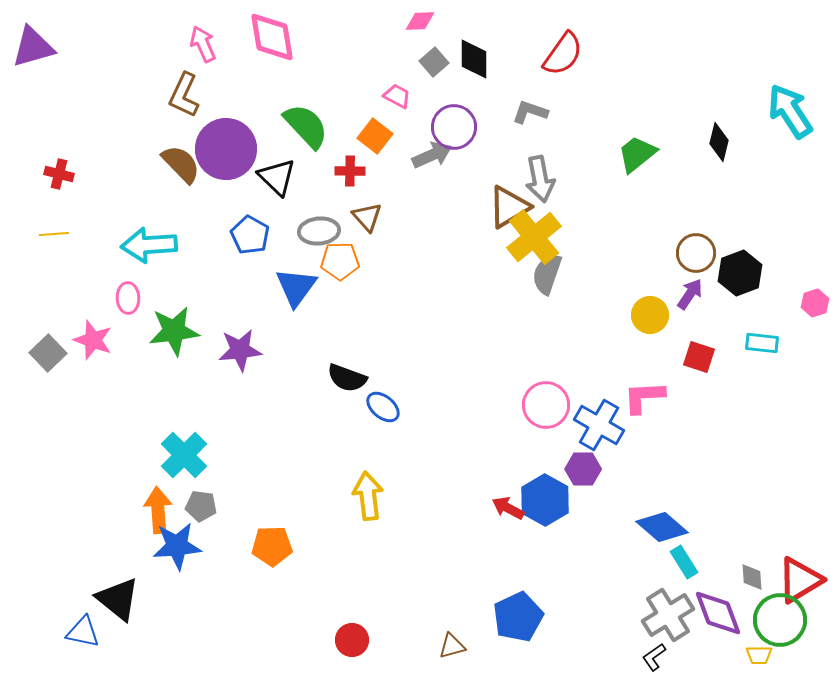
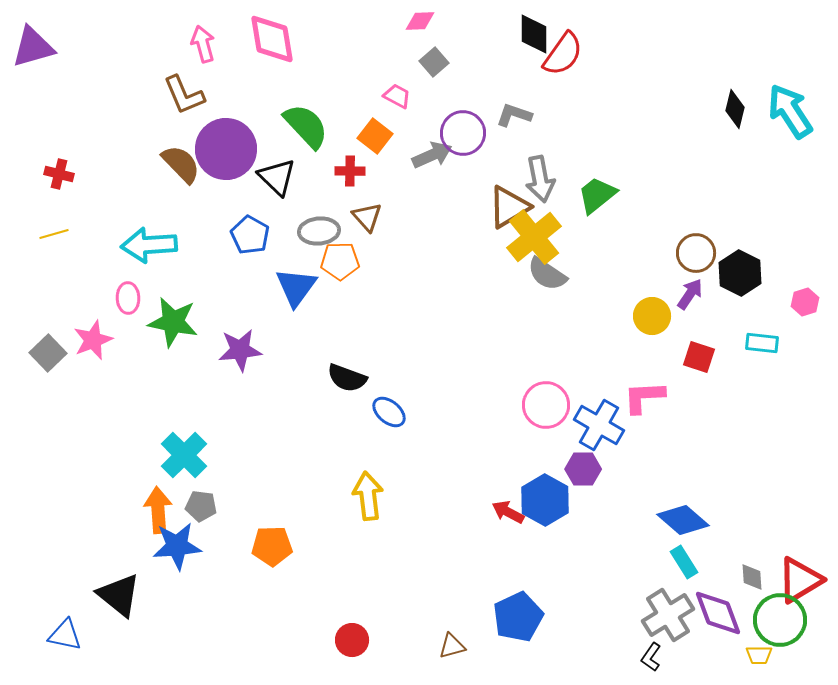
pink diamond at (272, 37): moved 2 px down
pink arrow at (203, 44): rotated 9 degrees clockwise
black diamond at (474, 59): moved 60 px right, 25 px up
brown L-shape at (184, 95): rotated 48 degrees counterclockwise
gray L-shape at (530, 112): moved 16 px left, 3 px down
purple circle at (454, 127): moved 9 px right, 6 px down
black diamond at (719, 142): moved 16 px right, 33 px up
green trapezoid at (637, 154): moved 40 px left, 41 px down
yellow line at (54, 234): rotated 12 degrees counterclockwise
black hexagon at (740, 273): rotated 12 degrees counterclockwise
gray semicircle at (547, 274): rotated 75 degrees counterclockwise
pink hexagon at (815, 303): moved 10 px left, 1 px up
yellow circle at (650, 315): moved 2 px right, 1 px down
green star at (174, 331): moved 1 px left, 9 px up; rotated 18 degrees clockwise
pink star at (93, 340): rotated 30 degrees clockwise
blue ellipse at (383, 407): moved 6 px right, 5 px down
red arrow at (508, 508): moved 4 px down
blue diamond at (662, 527): moved 21 px right, 7 px up
black triangle at (118, 599): moved 1 px right, 4 px up
blue triangle at (83, 632): moved 18 px left, 3 px down
black L-shape at (654, 657): moved 3 px left; rotated 20 degrees counterclockwise
